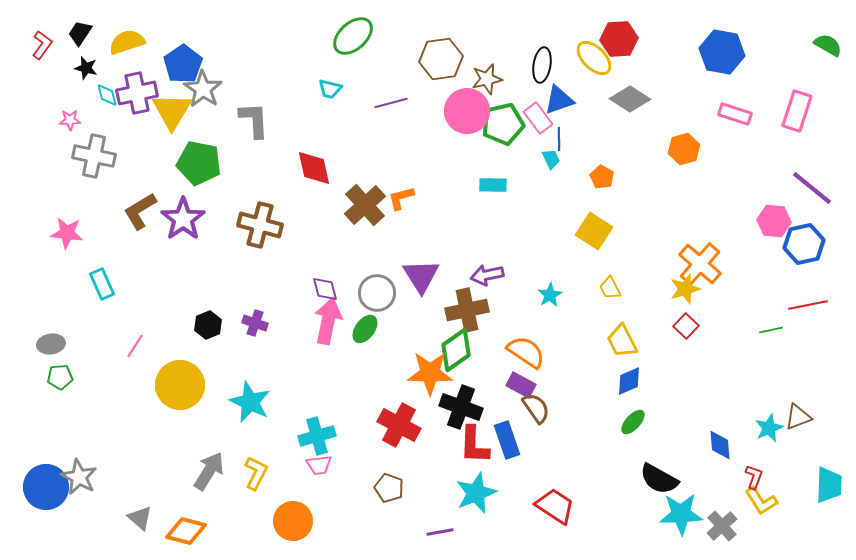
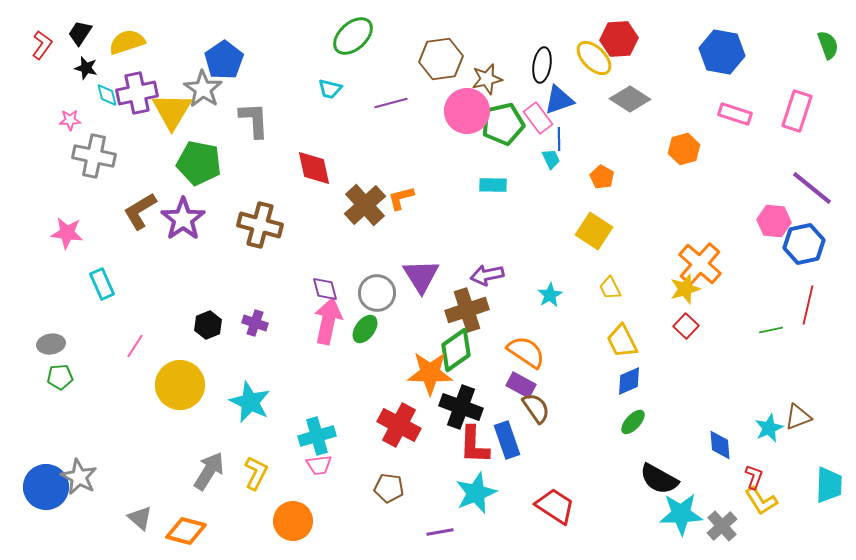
green semicircle at (828, 45): rotated 40 degrees clockwise
blue pentagon at (183, 64): moved 41 px right, 4 px up
red line at (808, 305): rotated 66 degrees counterclockwise
brown cross at (467, 310): rotated 6 degrees counterclockwise
brown pentagon at (389, 488): rotated 12 degrees counterclockwise
